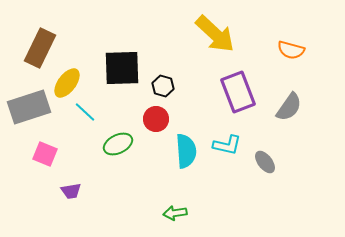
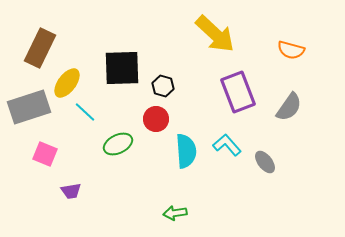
cyan L-shape: rotated 144 degrees counterclockwise
